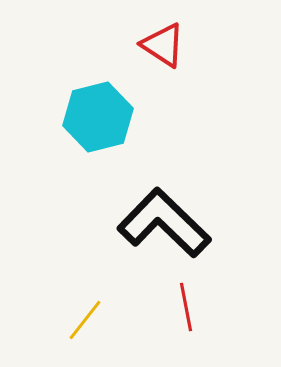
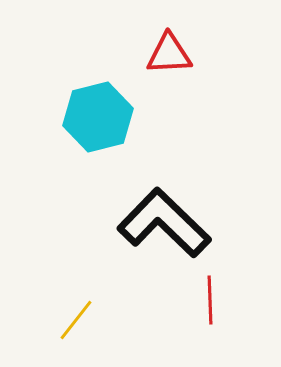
red triangle: moved 6 px right, 9 px down; rotated 36 degrees counterclockwise
red line: moved 24 px right, 7 px up; rotated 9 degrees clockwise
yellow line: moved 9 px left
